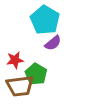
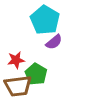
purple semicircle: moved 1 px right, 1 px up
red star: moved 1 px right
brown trapezoid: moved 2 px left
